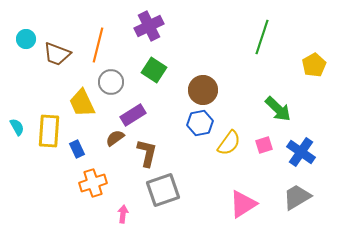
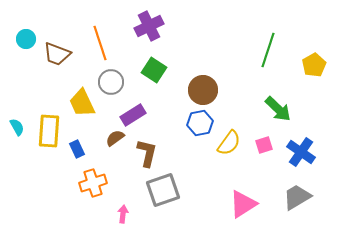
green line: moved 6 px right, 13 px down
orange line: moved 2 px right, 2 px up; rotated 32 degrees counterclockwise
